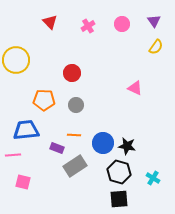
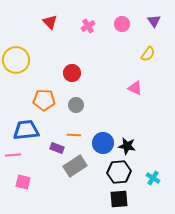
yellow semicircle: moved 8 px left, 7 px down
black hexagon: rotated 20 degrees counterclockwise
